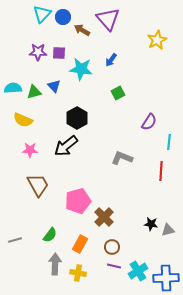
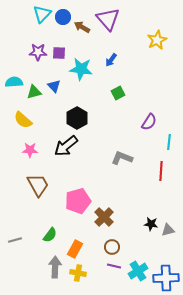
brown arrow: moved 3 px up
cyan semicircle: moved 1 px right, 6 px up
yellow semicircle: rotated 18 degrees clockwise
orange rectangle: moved 5 px left, 5 px down
gray arrow: moved 3 px down
